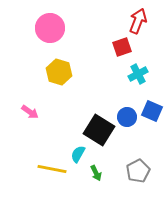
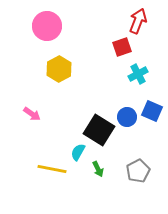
pink circle: moved 3 px left, 2 px up
yellow hexagon: moved 3 px up; rotated 15 degrees clockwise
pink arrow: moved 2 px right, 2 px down
cyan semicircle: moved 2 px up
green arrow: moved 2 px right, 4 px up
